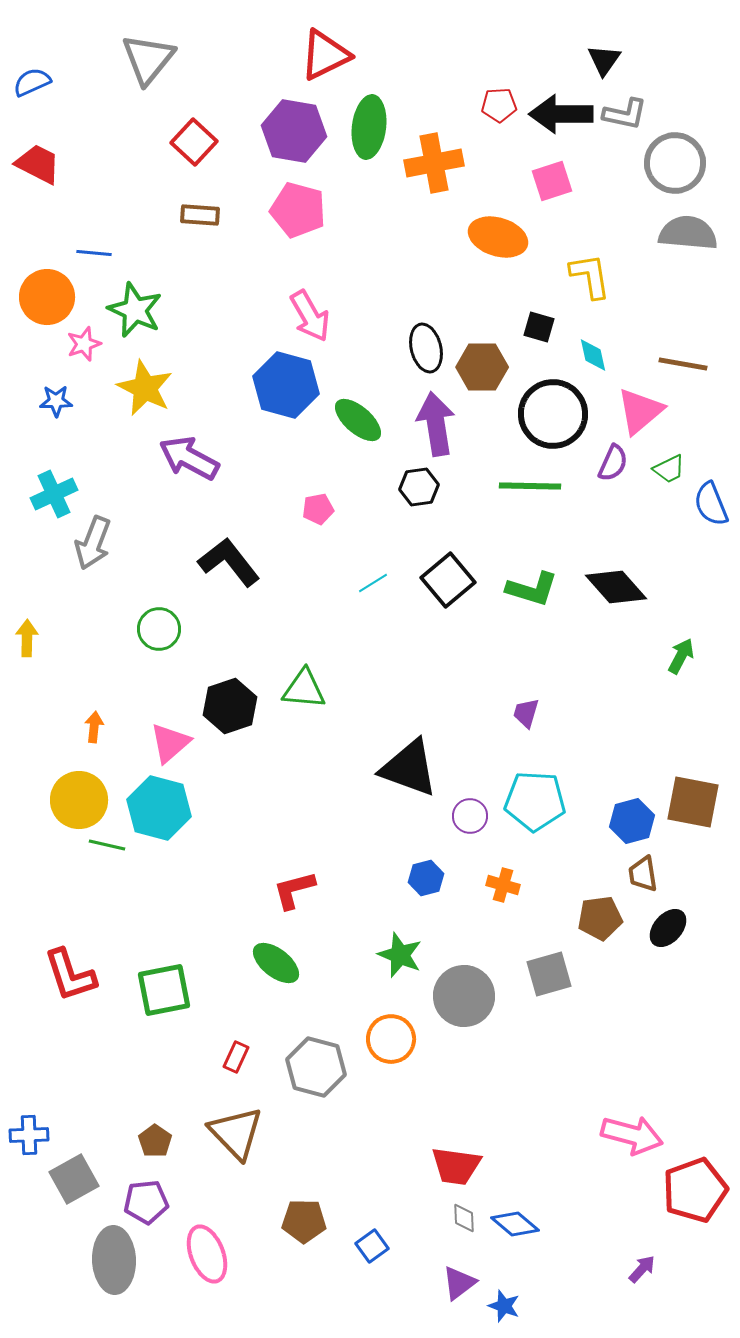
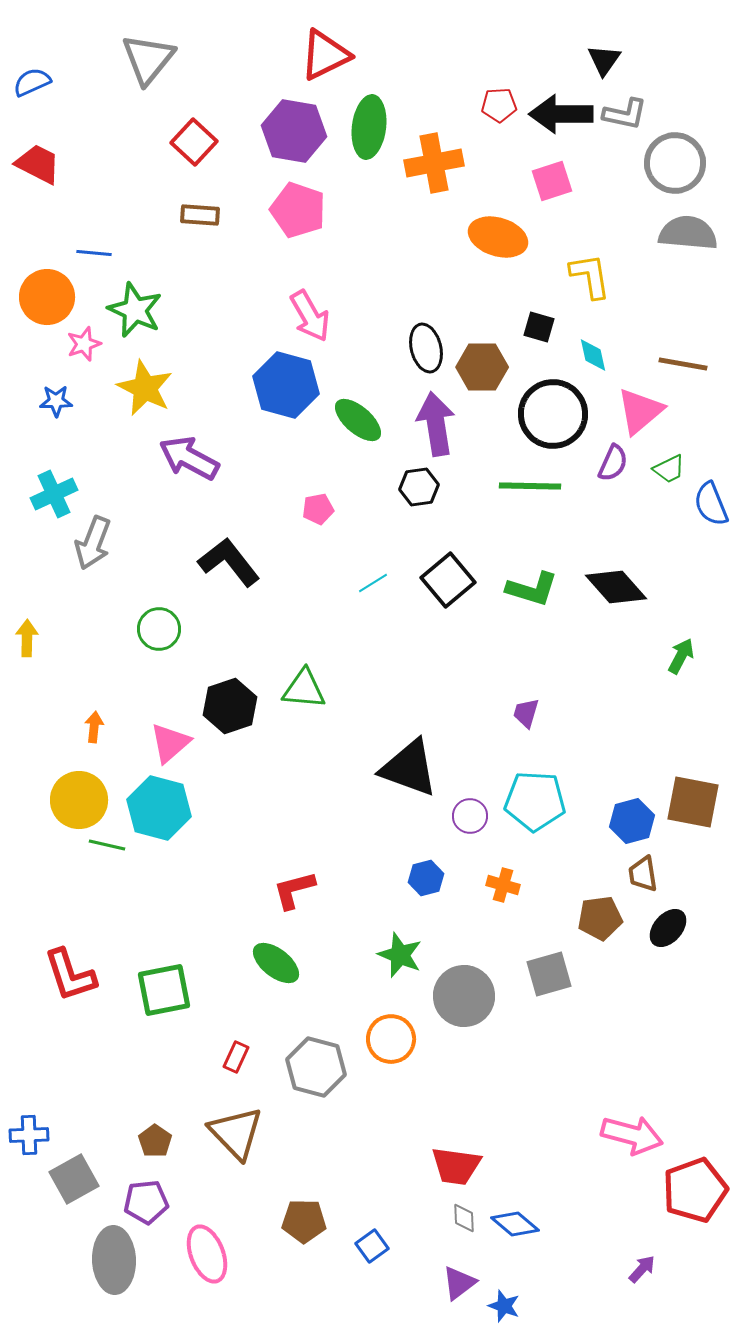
pink pentagon at (298, 210): rotated 4 degrees clockwise
